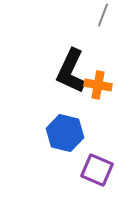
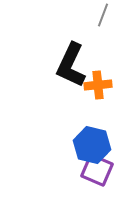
black L-shape: moved 6 px up
orange cross: rotated 16 degrees counterclockwise
blue hexagon: moved 27 px right, 12 px down
